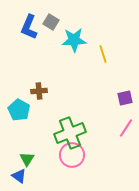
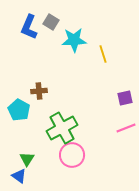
pink line: rotated 36 degrees clockwise
green cross: moved 8 px left, 5 px up; rotated 8 degrees counterclockwise
